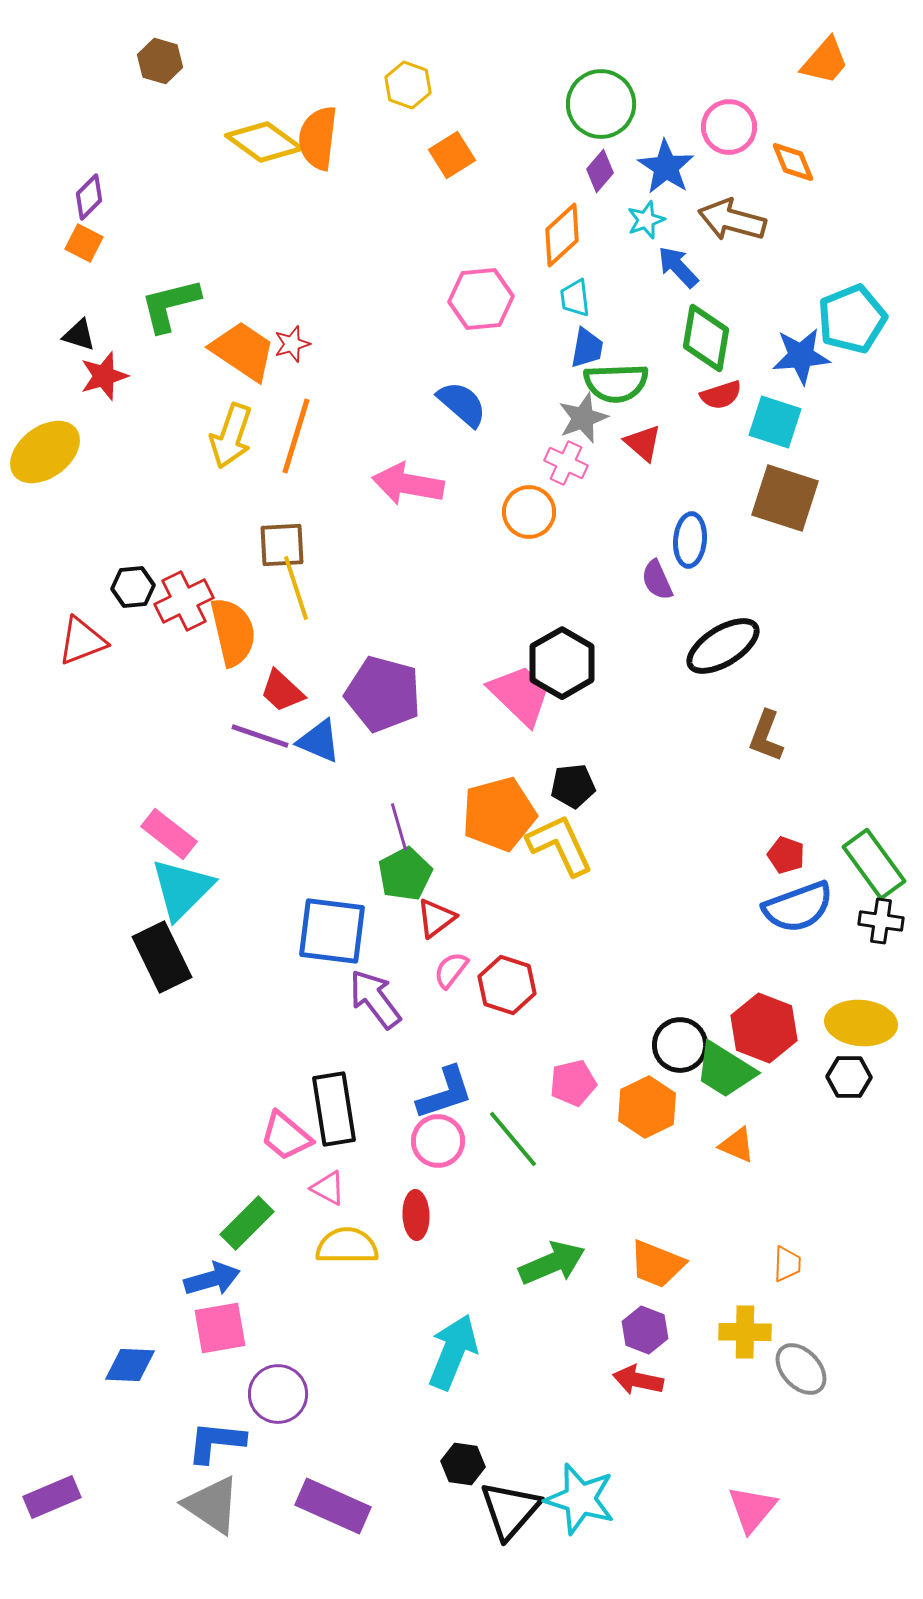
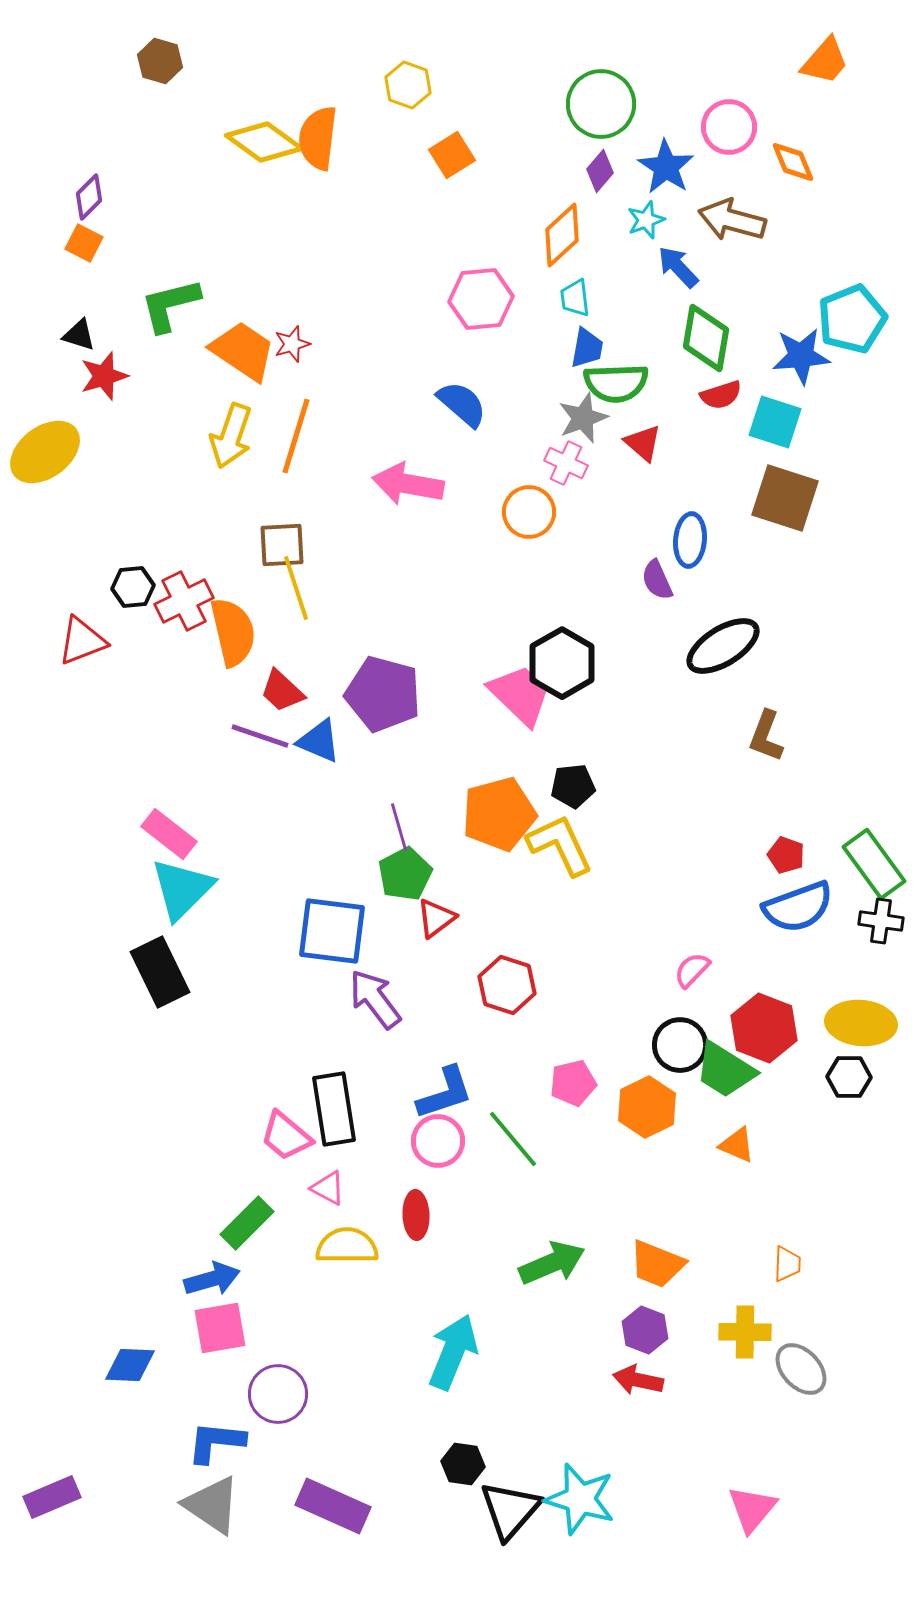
black rectangle at (162, 957): moved 2 px left, 15 px down
pink semicircle at (451, 970): moved 241 px right; rotated 6 degrees clockwise
